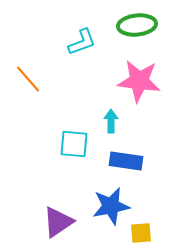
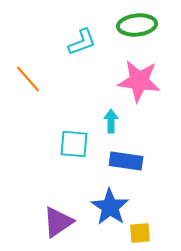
blue star: moved 1 px left, 1 px down; rotated 27 degrees counterclockwise
yellow square: moved 1 px left
